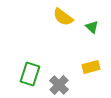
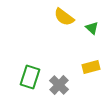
yellow semicircle: moved 1 px right
green triangle: moved 1 px down
green rectangle: moved 3 px down
